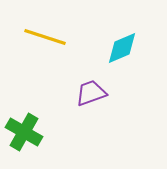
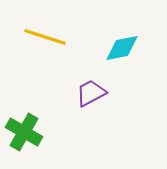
cyan diamond: rotated 12 degrees clockwise
purple trapezoid: rotated 8 degrees counterclockwise
